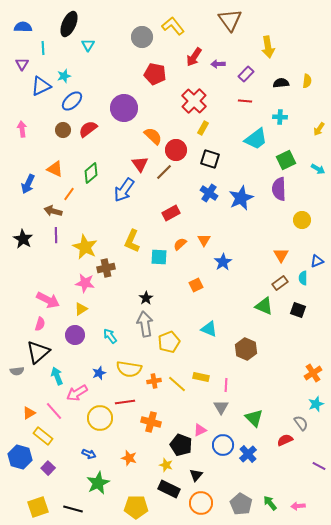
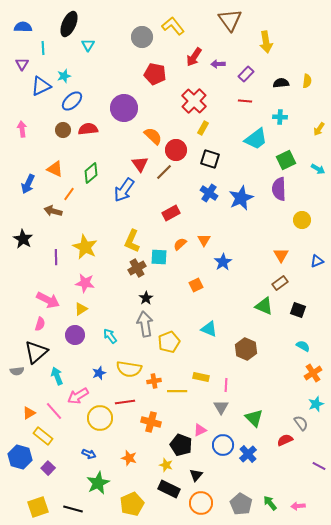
yellow arrow at (268, 47): moved 2 px left, 5 px up
red semicircle at (88, 129): rotated 30 degrees clockwise
purple line at (56, 235): moved 22 px down
brown cross at (106, 268): moved 31 px right; rotated 18 degrees counterclockwise
cyan semicircle at (303, 278): moved 68 px down; rotated 120 degrees clockwise
black triangle at (38, 352): moved 2 px left
yellow line at (177, 384): moved 7 px down; rotated 42 degrees counterclockwise
pink arrow at (77, 393): moved 1 px right, 3 px down
yellow pentagon at (136, 507): moved 4 px left, 3 px up; rotated 25 degrees counterclockwise
